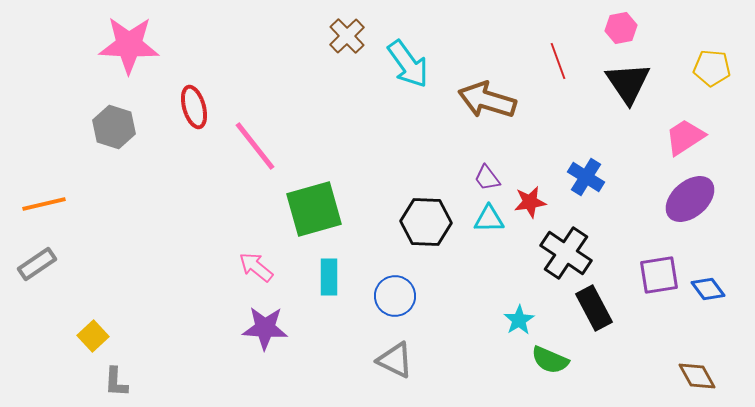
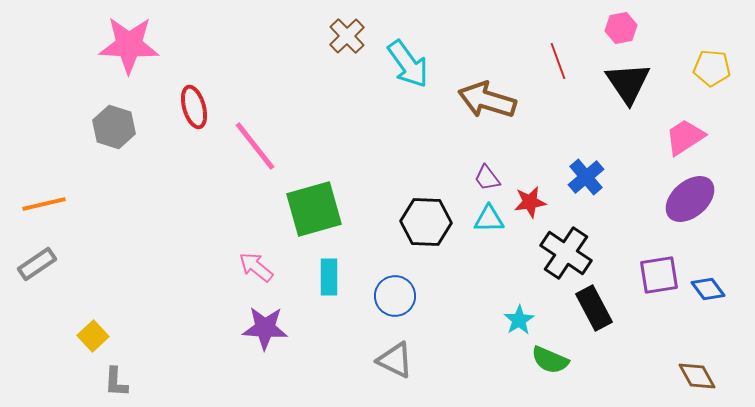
blue cross: rotated 18 degrees clockwise
